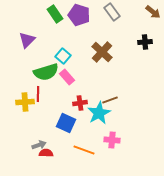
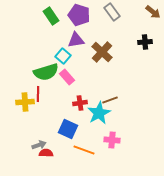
green rectangle: moved 4 px left, 2 px down
purple triangle: moved 49 px right; rotated 36 degrees clockwise
blue square: moved 2 px right, 6 px down
